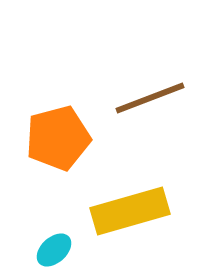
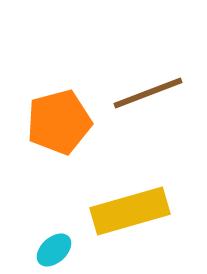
brown line: moved 2 px left, 5 px up
orange pentagon: moved 1 px right, 16 px up
